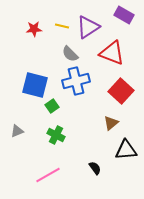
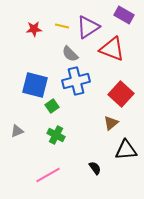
red triangle: moved 4 px up
red square: moved 3 px down
